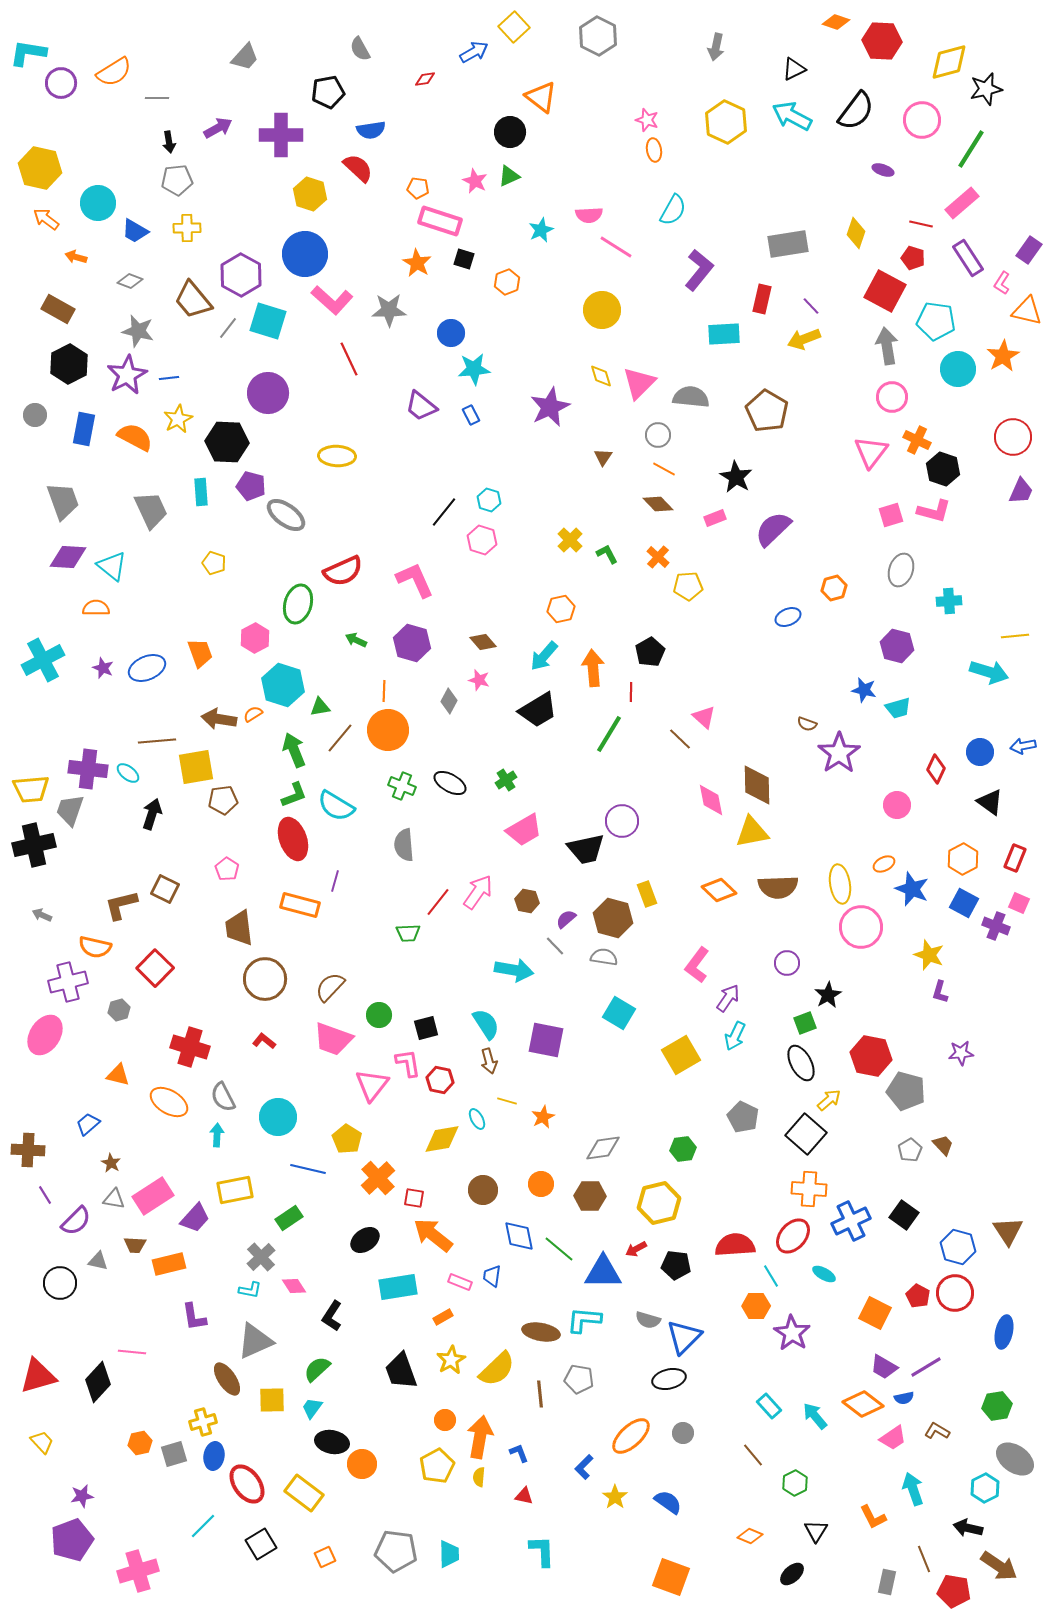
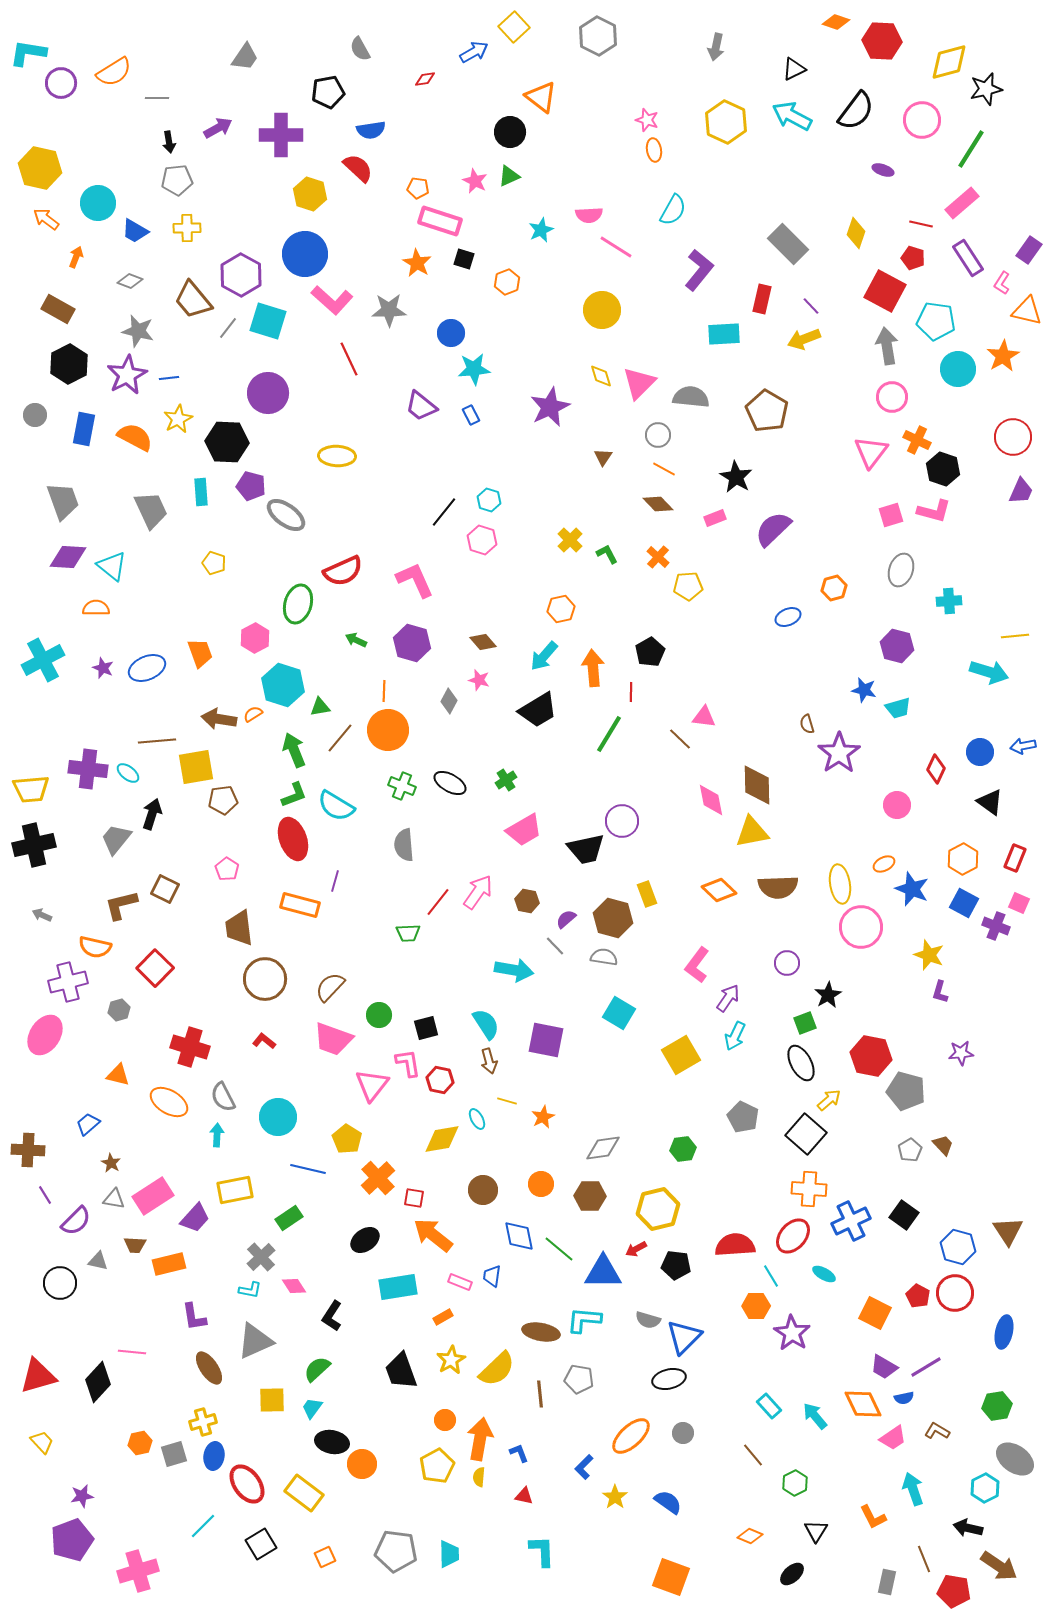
gray trapezoid at (245, 57): rotated 8 degrees counterclockwise
gray rectangle at (788, 244): rotated 54 degrees clockwise
orange arrow at (76, 257): rotated 95 degrees clockwise
pink triangle at (704, 717): rotated 35 degrees counterclockwise
brown semicircle at (807, 724): rotated 54 degrees clockwise
gray trapezoid at (70, 810): moved 46 px right, 29 px down; rotated 20 degrees clockwise
yellow hexagon at (659, 1203): moved 1 px left, 6 px down
brown ellipse at (227, 1379): moved 18 px left, 11 px up
orange diamond at (863, 1404): rotated 27 degrees clockwise
orange arrow at (480, 1437): moved 2 px down
